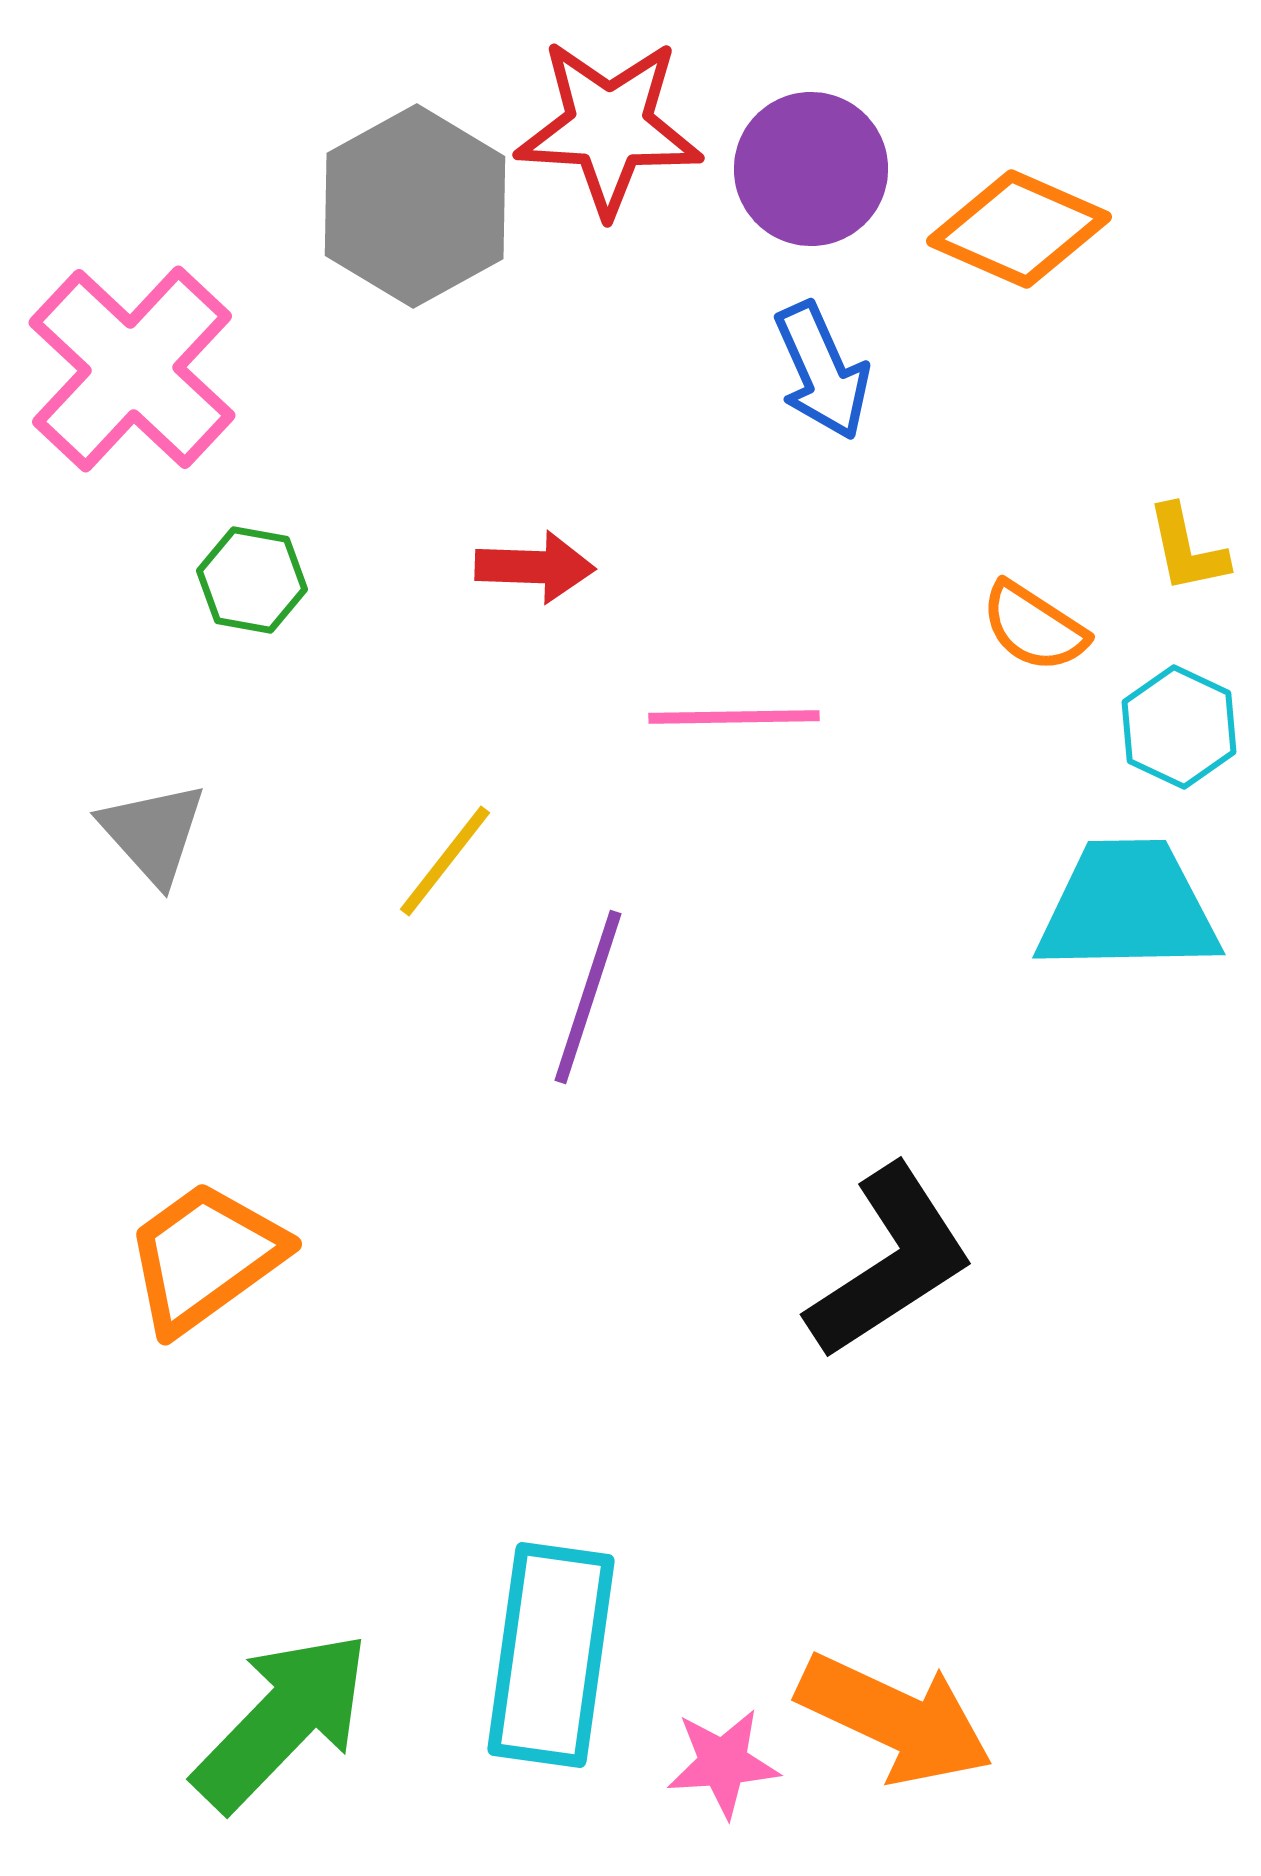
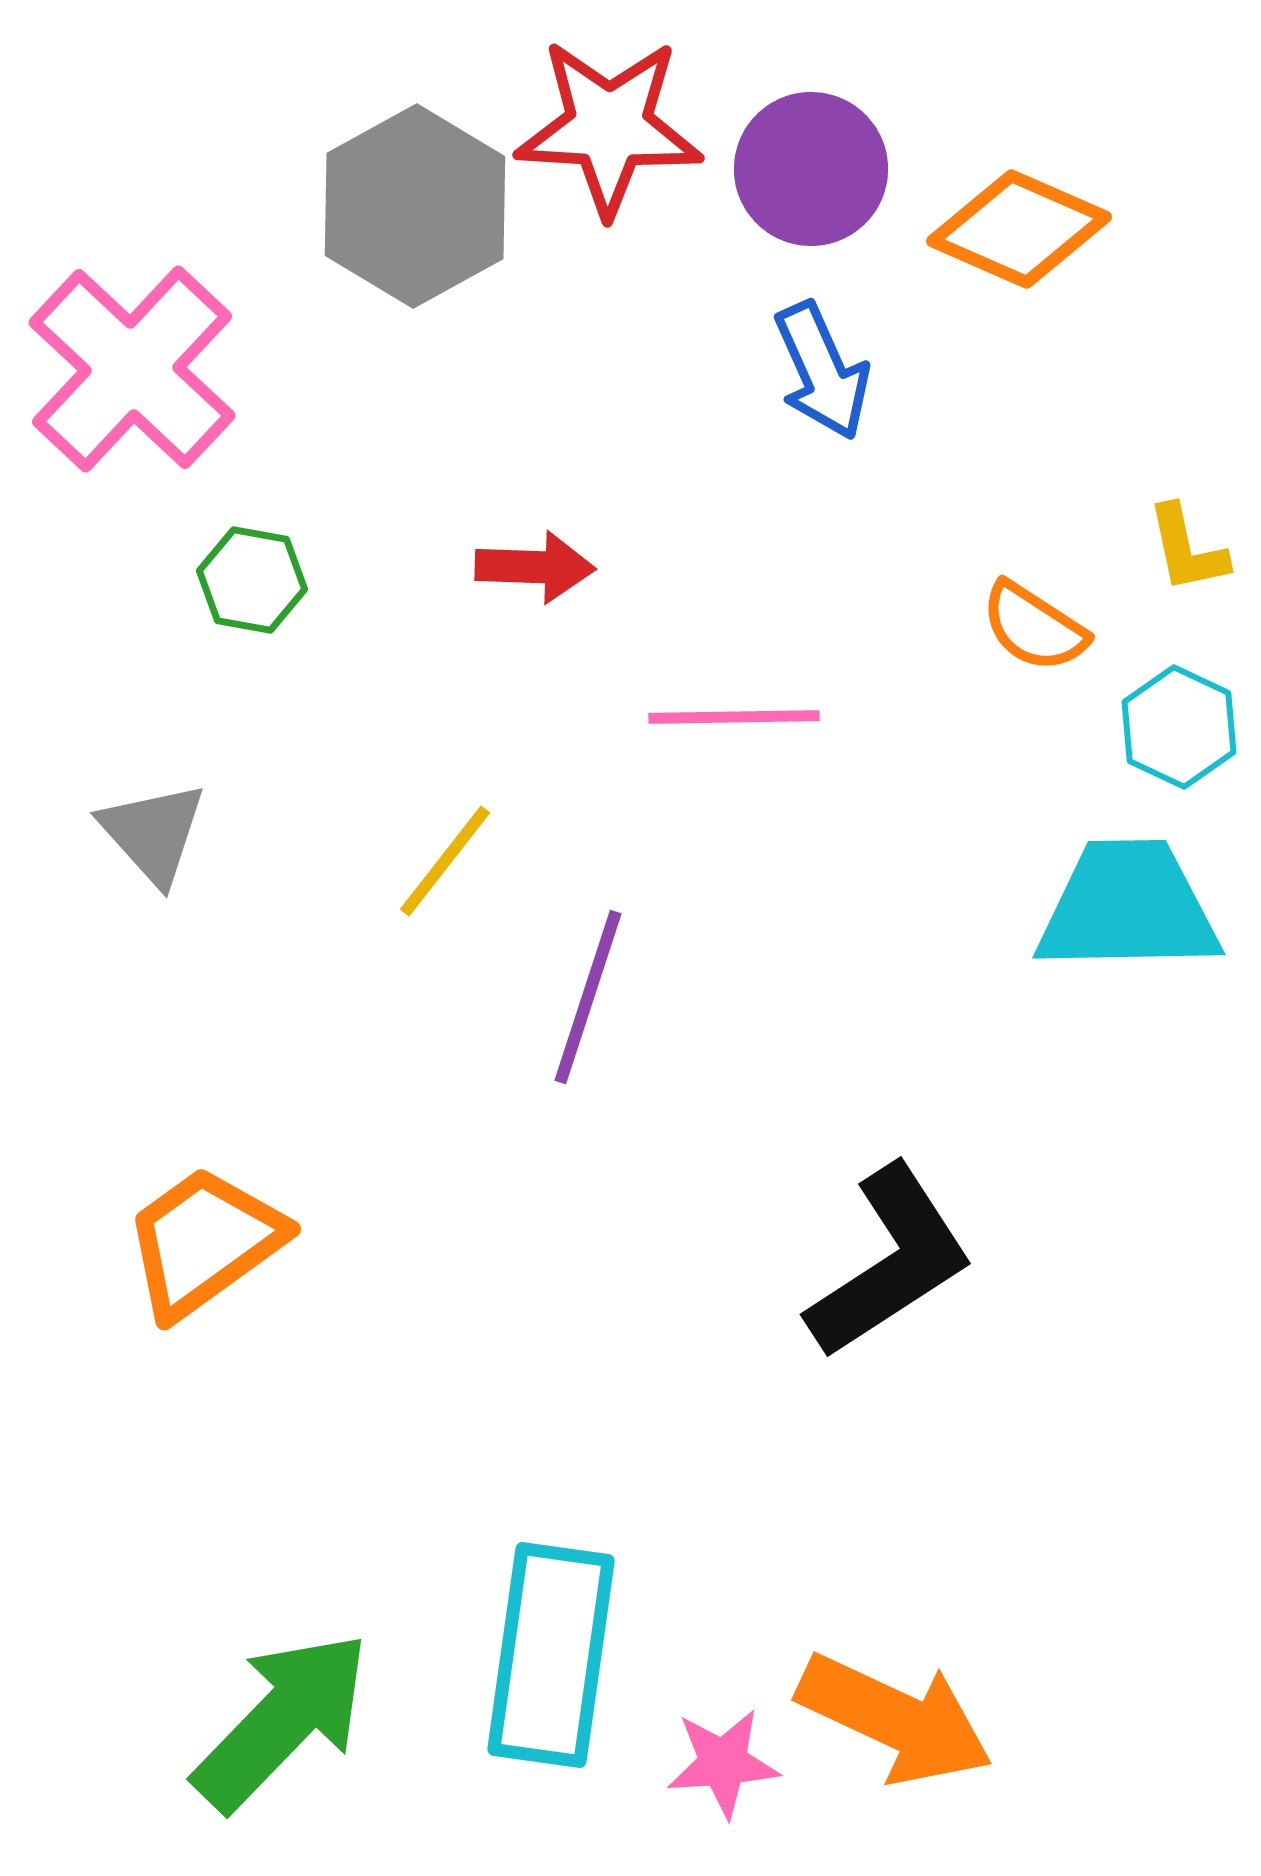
orange trapezoid: moved 1 px left, 15 px up
